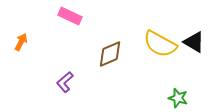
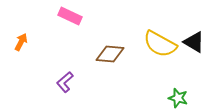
brown diamond: rotated 28 degrees clockwise
